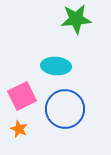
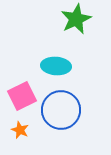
green star: rotated 20 degrees counterclockwise
blue circle: moved 4 px left, 1 px down
orange star: moved 1 px right, 1 px down
